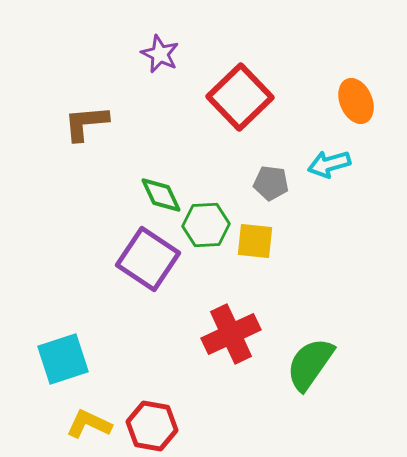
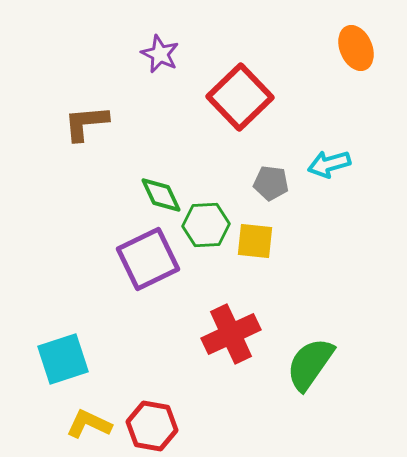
orange ellipse: moved 53 px up
purple square: rotated 30 degrees clockwise
